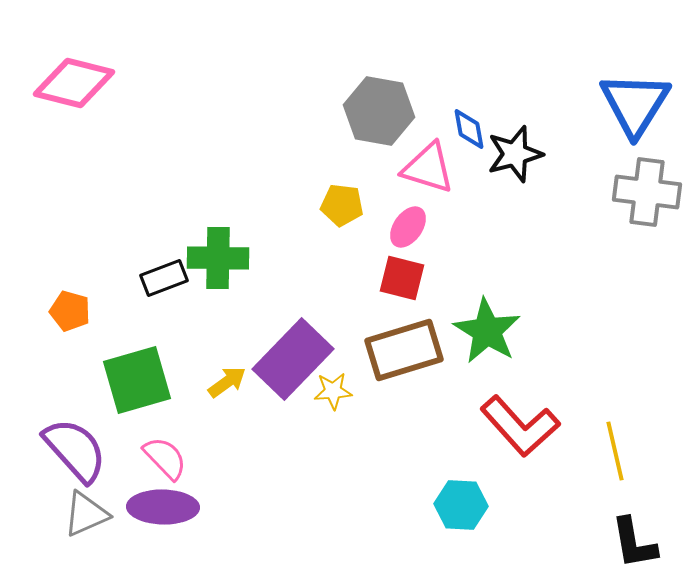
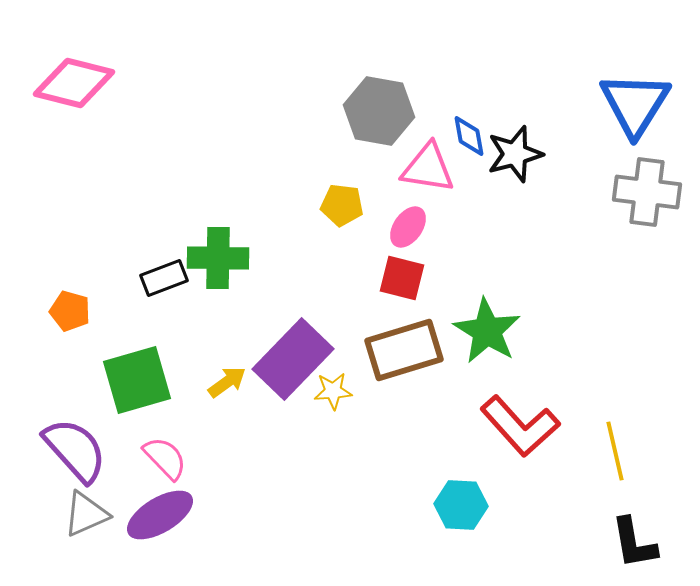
blue diamond: moved 7 px down
pink triangle: rotated 8 degrees counterclockwise
purple ellipse: moved 3 px left, 8 px down; rotated 32 degrees counterclockwise
